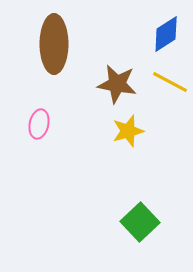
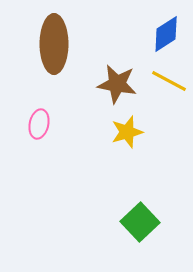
yellow line: moved 1 px left, 1 px up
yellow star: moved 1 px left, 1 px down
